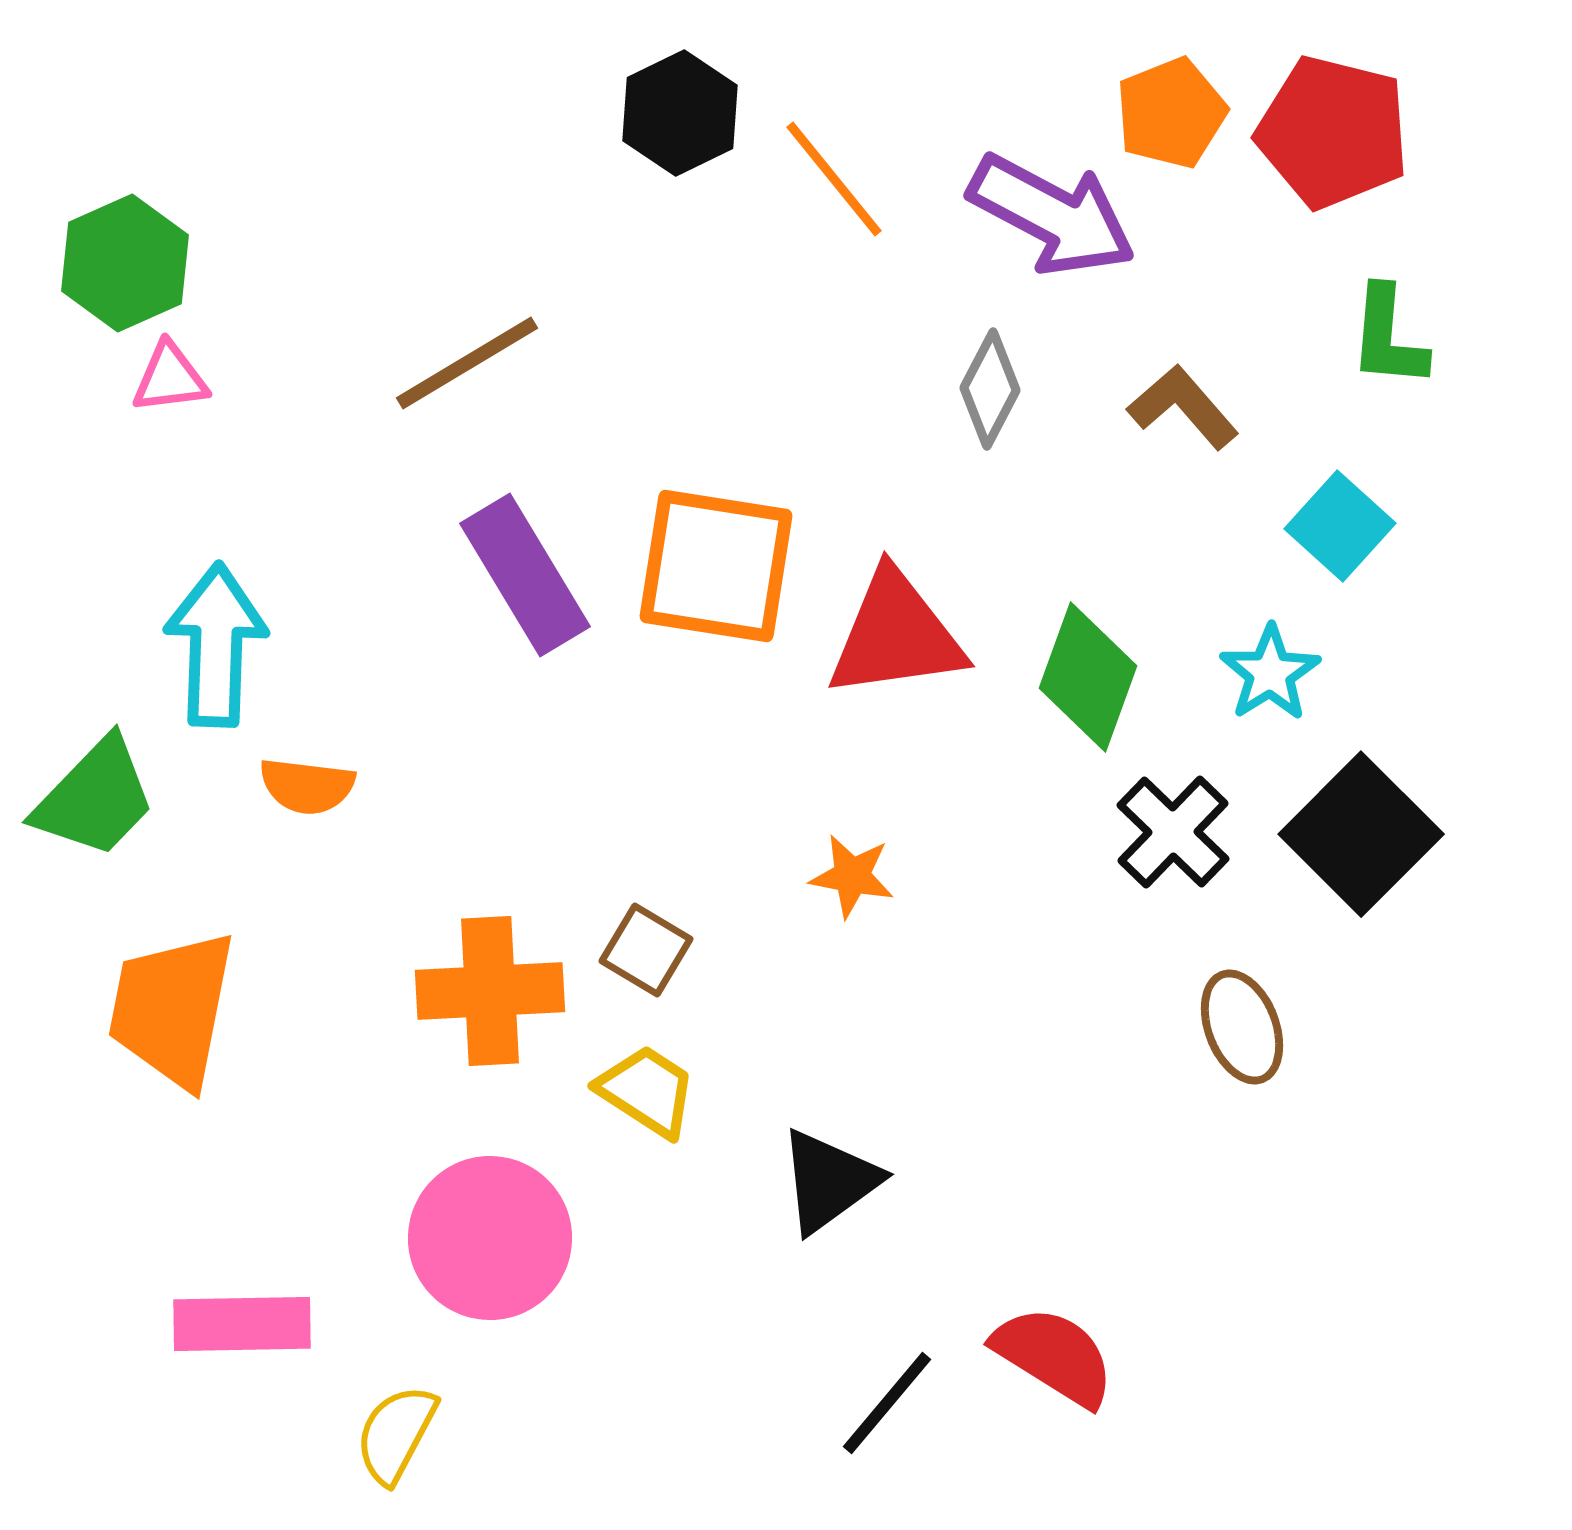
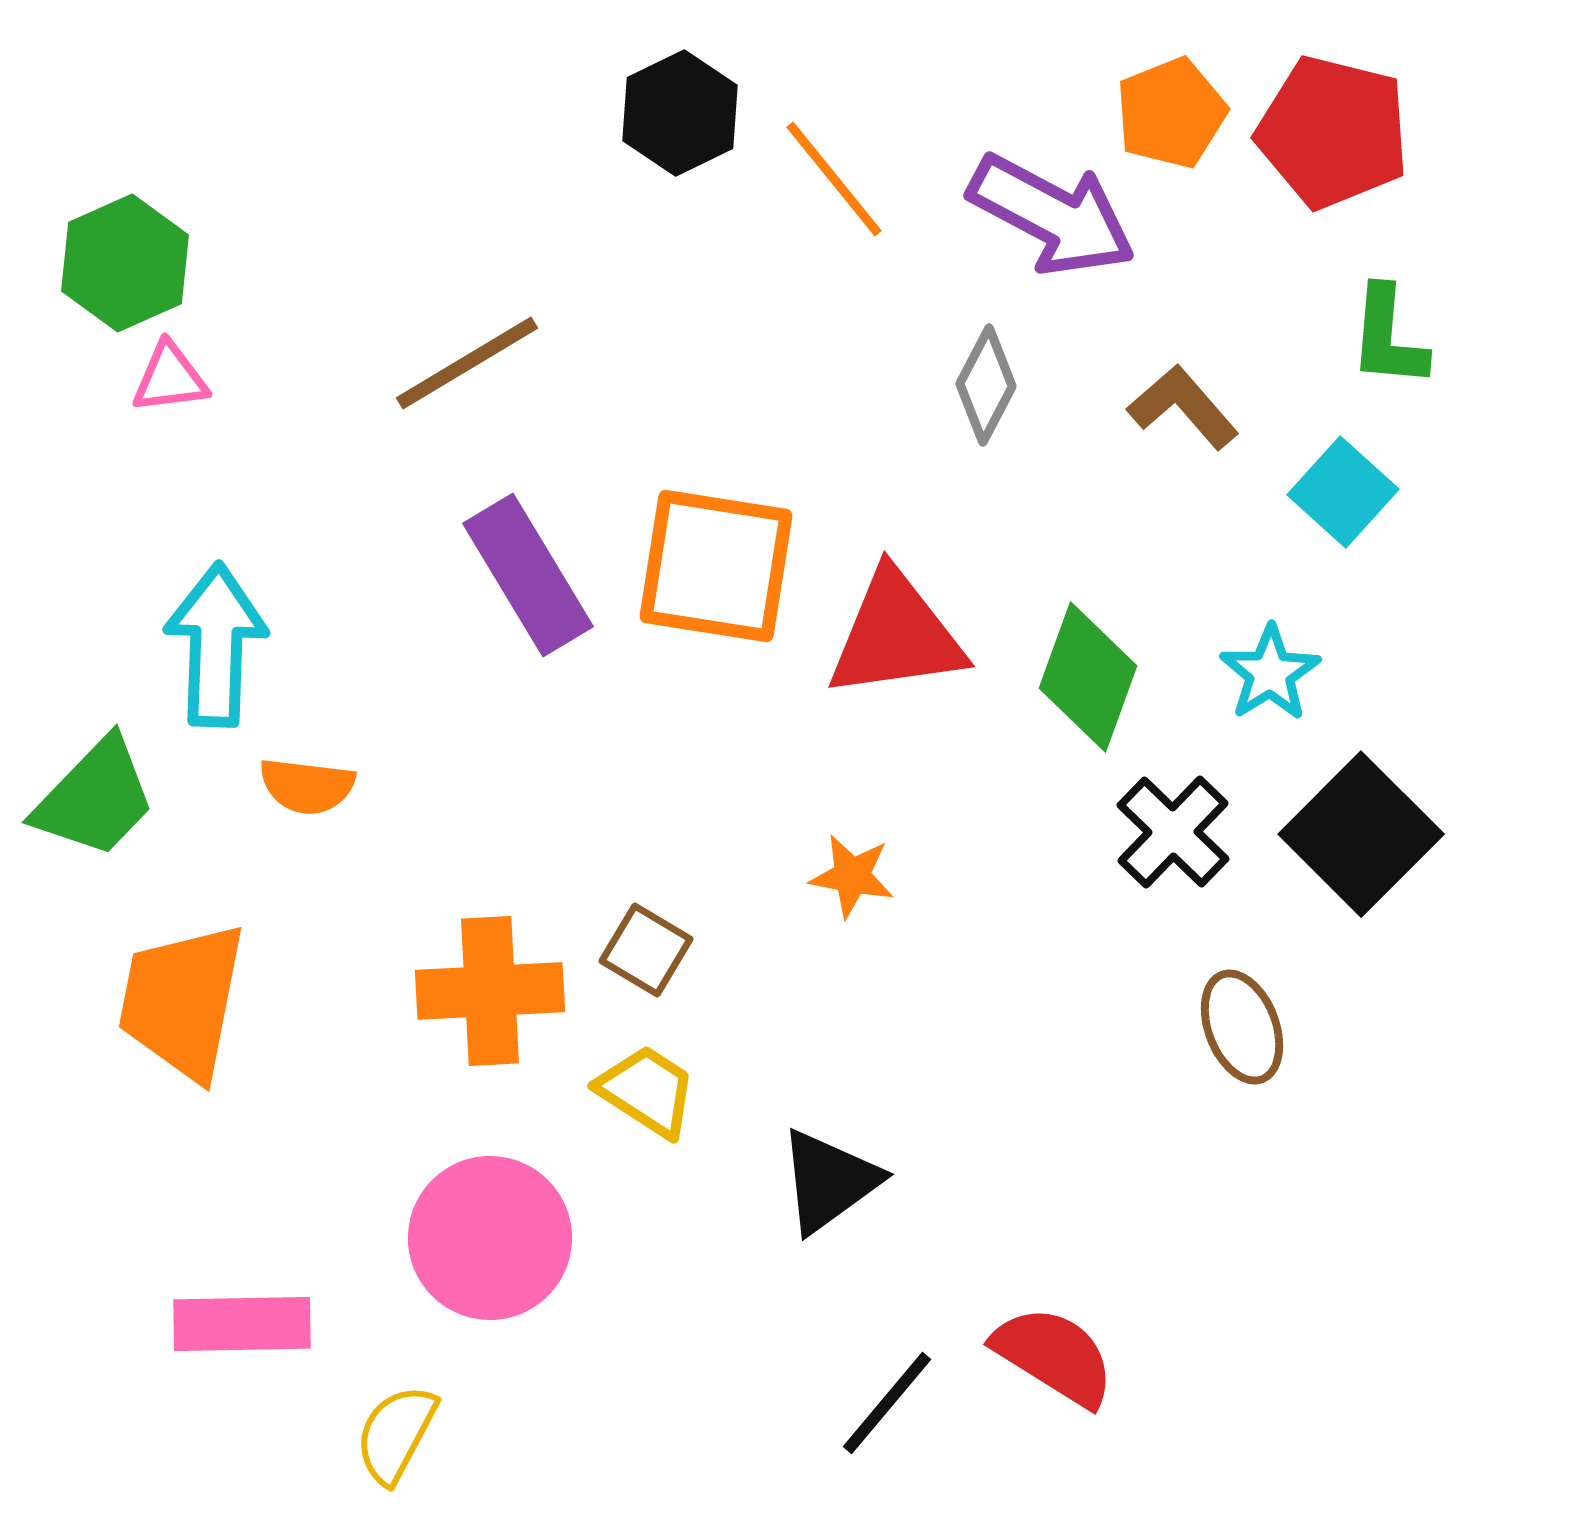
gray diamond: moved 4 px left, 4 px up
cyan square: moved 3 px right, 34 px up
purple rectangle: moved 3 px right
orange trapezoid: moved 10 px right, 8 px up
